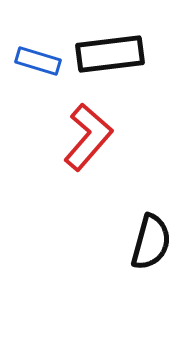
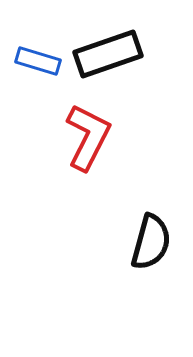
black rectangle: moved 2 px left; rotated 12 degrees counterclockwise
red L-shape: rotated 14 degrees counterclockwise
